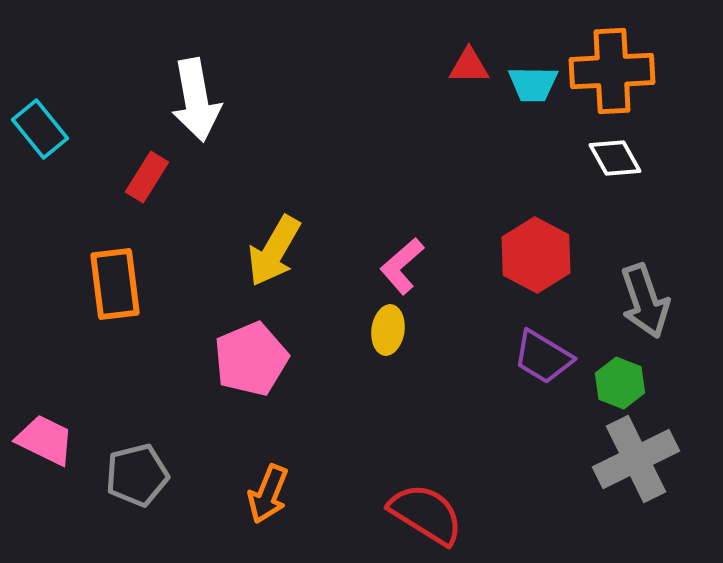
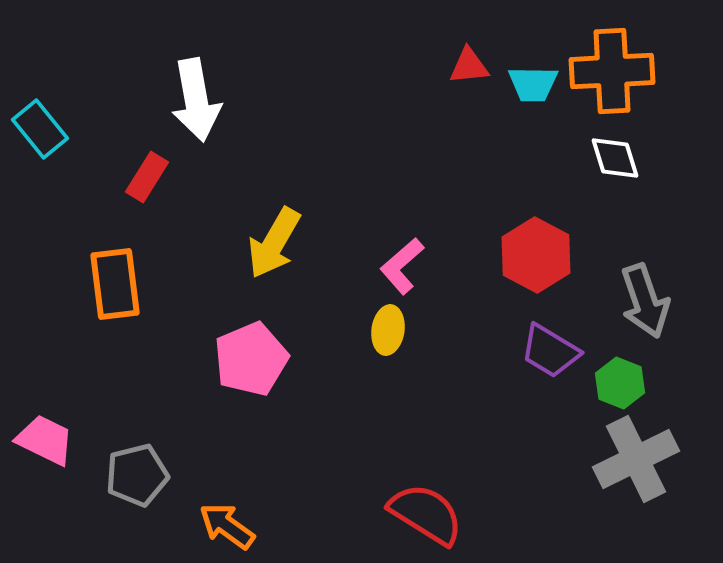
red triangle: rotated 6 degrees counterclockwise
white diamond: rotated 12 degrees clockwise
yellow arrow: moved 8 px up
purple trapezoid: moved 7 px right, 6 px up
orange arrow: moved 41 px left, 32 px down; rotated 104 degrees clockwise
